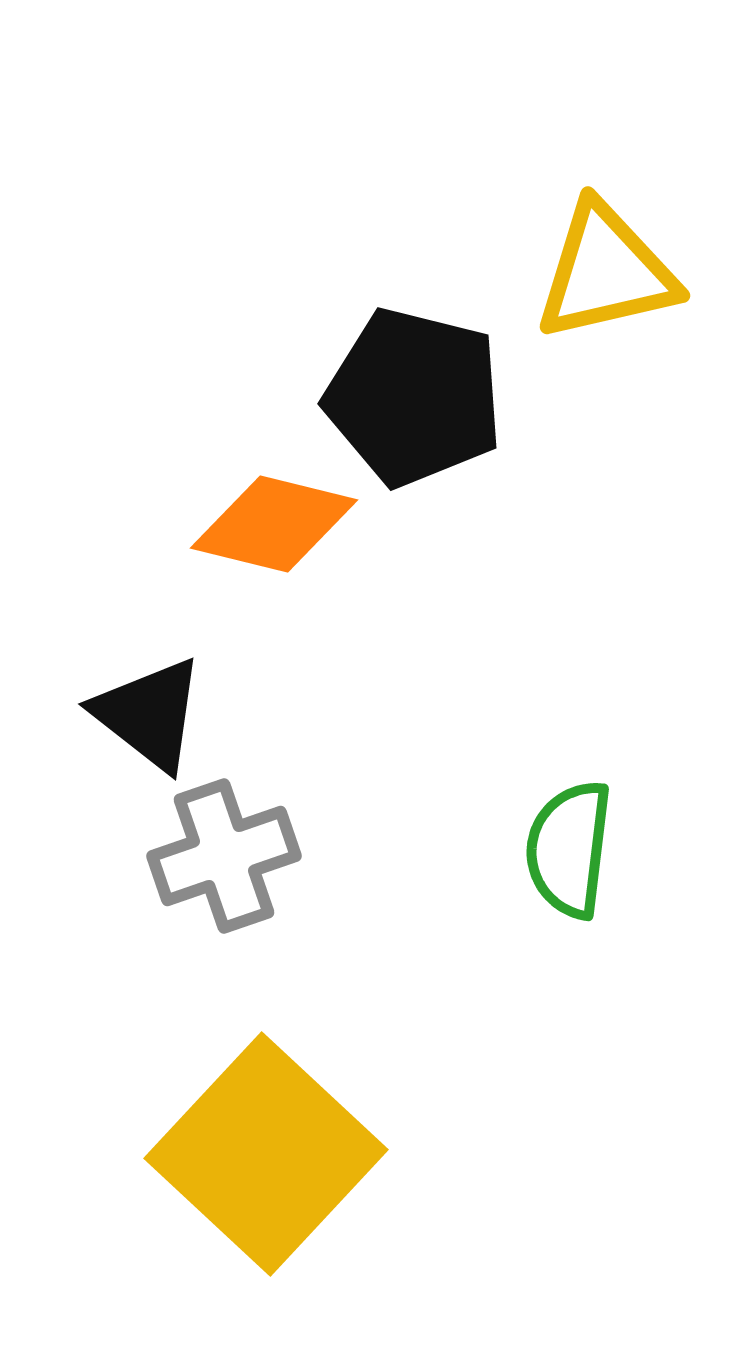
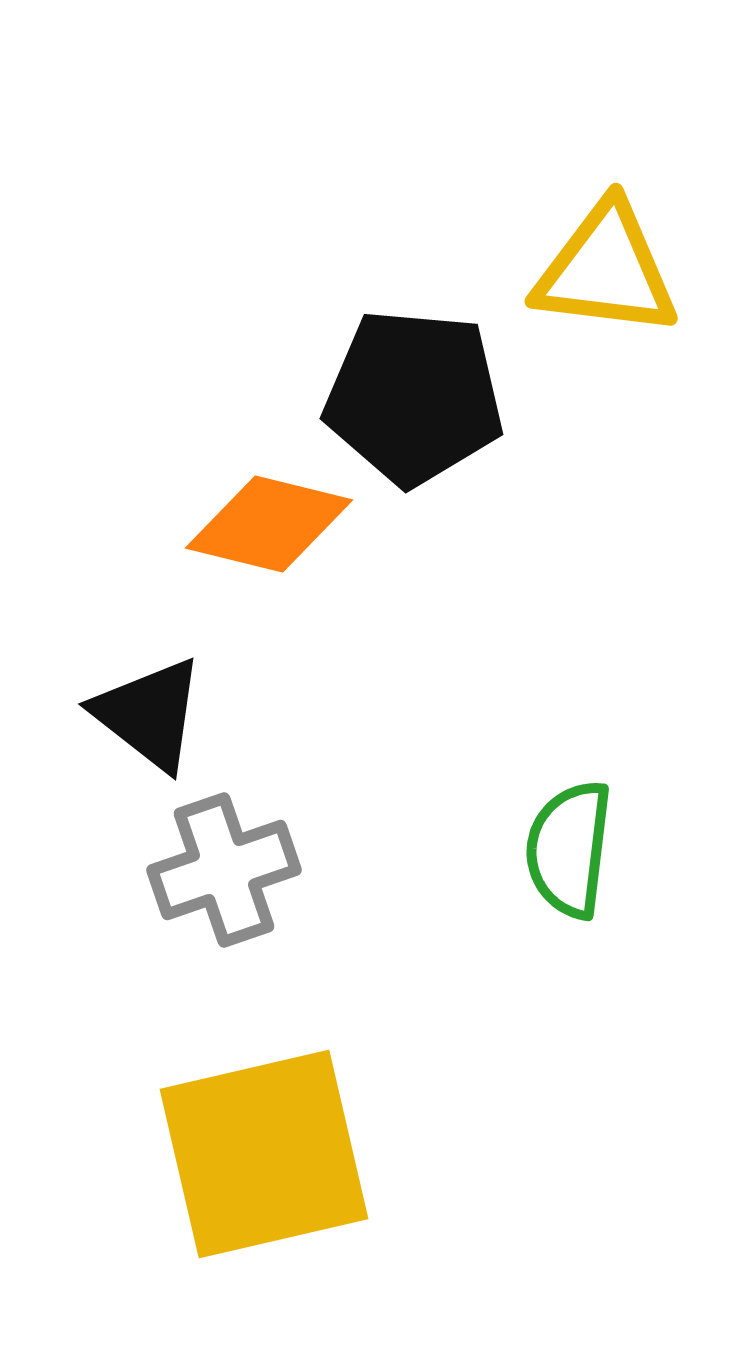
yellow triangle: moved 2 px up; rotated 20 degrees clockwise
black pentagon: rotated 9 degrees counterclockwise
orange diamond: moved 5 px left
gray cross: moved 14 px down
yellow square: moved 2 px left; rotated 34 degrees clockwise
